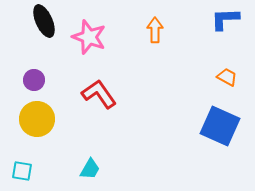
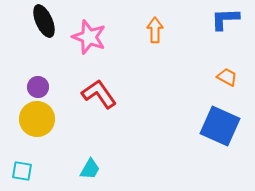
purple circle: moved 4 px right, 7 px down
